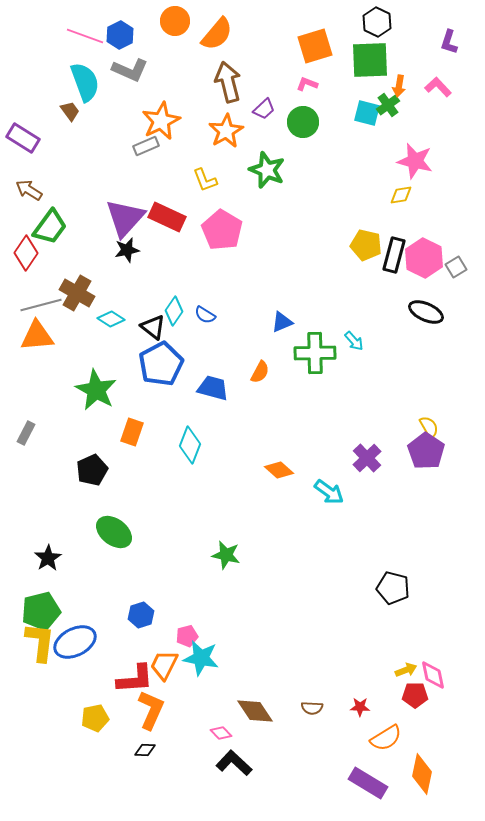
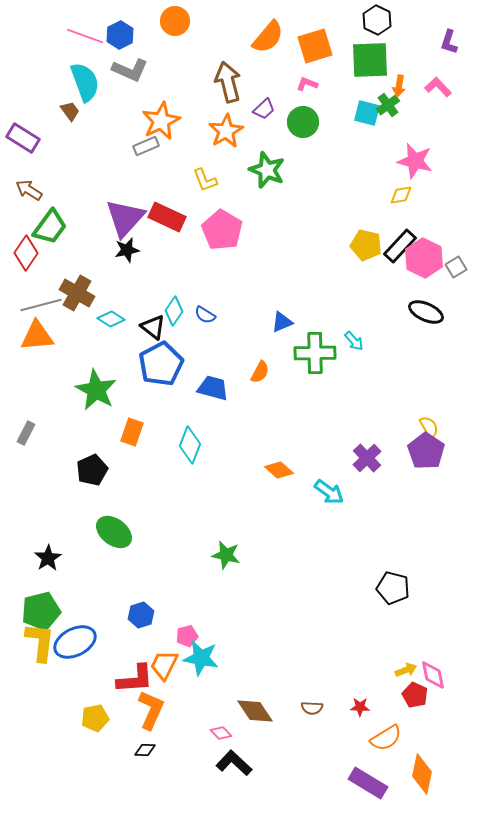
black hexagon at (377, 22): moved 2 px up
orange semicircle at (217, 34): moved 51 px right, 3 px down
black rectangle at (394, 255): moved 6 px right, 9 px up; rotated 28 degrees clockwise
red pentagon at (415, 695): rotated 25 degrees clockwise
